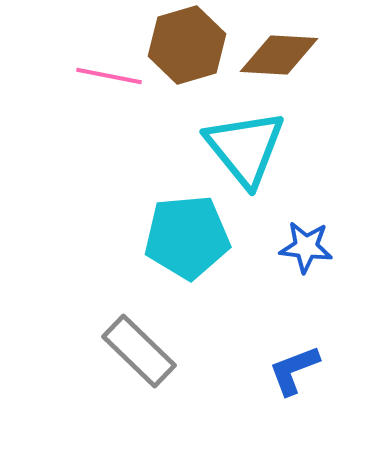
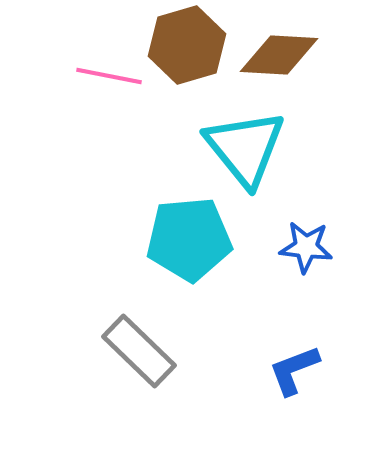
cyan pentagon: moved 2 px right, 2 px down
